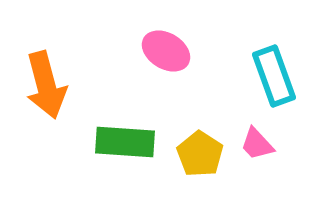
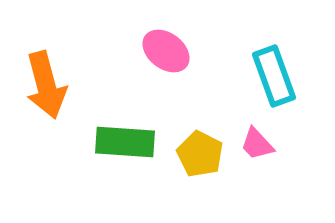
pink ellipse: rotated 6 degrees clockwise
yellow pentagon: rotated 6 degrees counterclockwise
